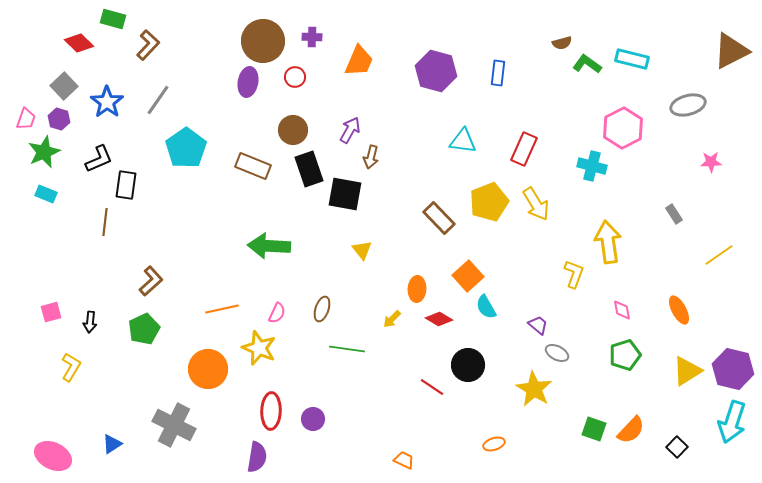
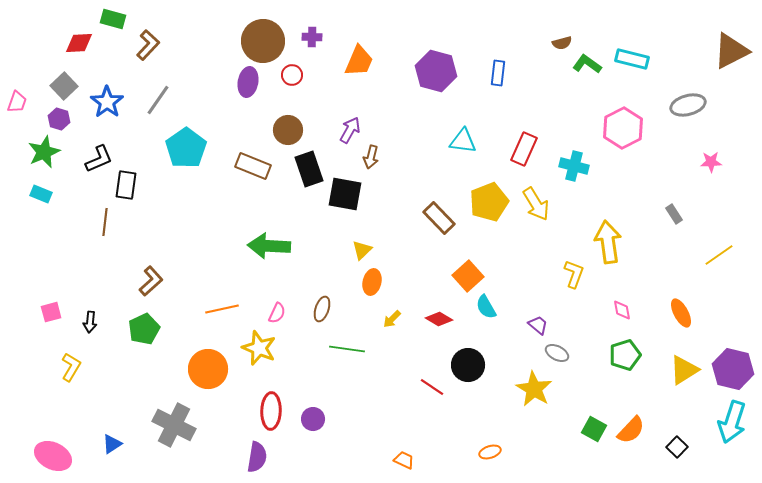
red diamond at (79, 43): rotated 48 degrees counterclockwise
red circle at (295, 77): moved 3 px left, 2 px up
pink trapezoid at (26, 119): moved 9 px left, 17 px up
brown circle at (293, 130): moved 5 px left
cyan cross at (592, 166): moved 18 px left
cyan rectangle at (46, 194): moved 5 px left
yellow triangle at (362, 250): rotated 25 degrees clockwise
orange ellipse at (417, 289): moved 45 px left, 7 px up; rotated 10 degrees clockwise
orange ellipse at (679, 310): moved 2 px right, 3 px down
yellow triangle at (687, 371): moved 3 px left, 1 px up
green square at (594, 429): rotated 10 degrees clockwise
orange ellipse at (494, 444): moved 4 px left, 8 px down
